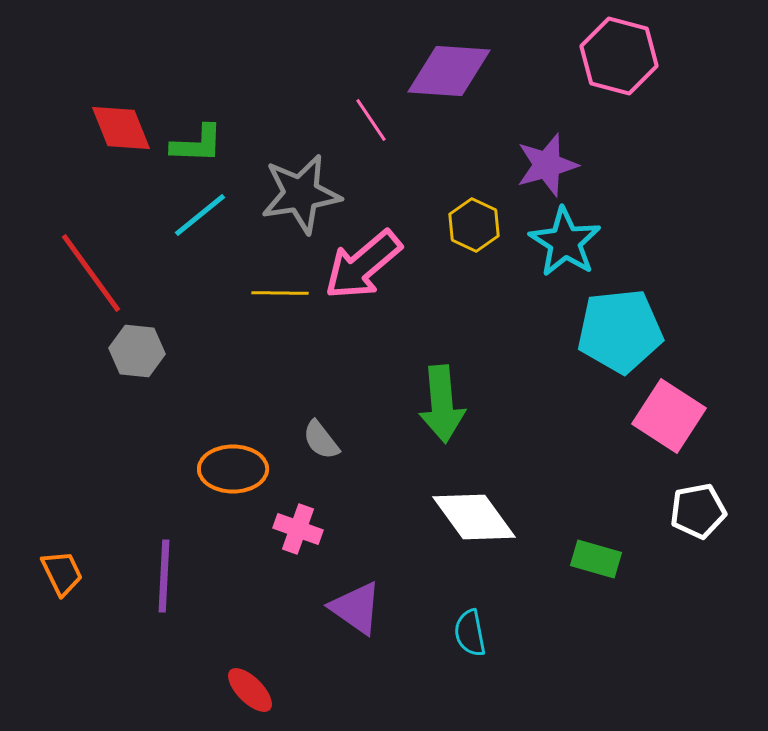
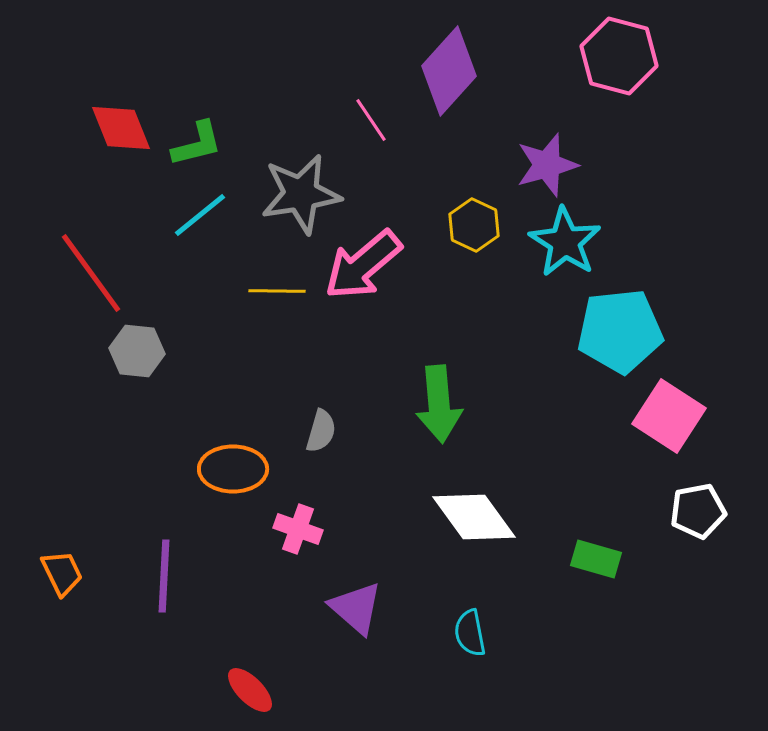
purple diamond: rotated 52 degrees counterclockwise
green L-shape: rotated 16 degrees counterclockwise
yellow line: moved 3 px left, 2 px up
green arrow: moved 3 px left
gray semicircle: moved 9 px up; rotated 126 degrees counterclockwise
purple triangle: rotated 6 degrees clockwise
